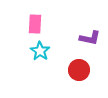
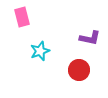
pink rectangle: moved 13 px left, 7 px up; rotated 18 degrees counterclockwise
cyan star: rotated 18 degrees clockwise
